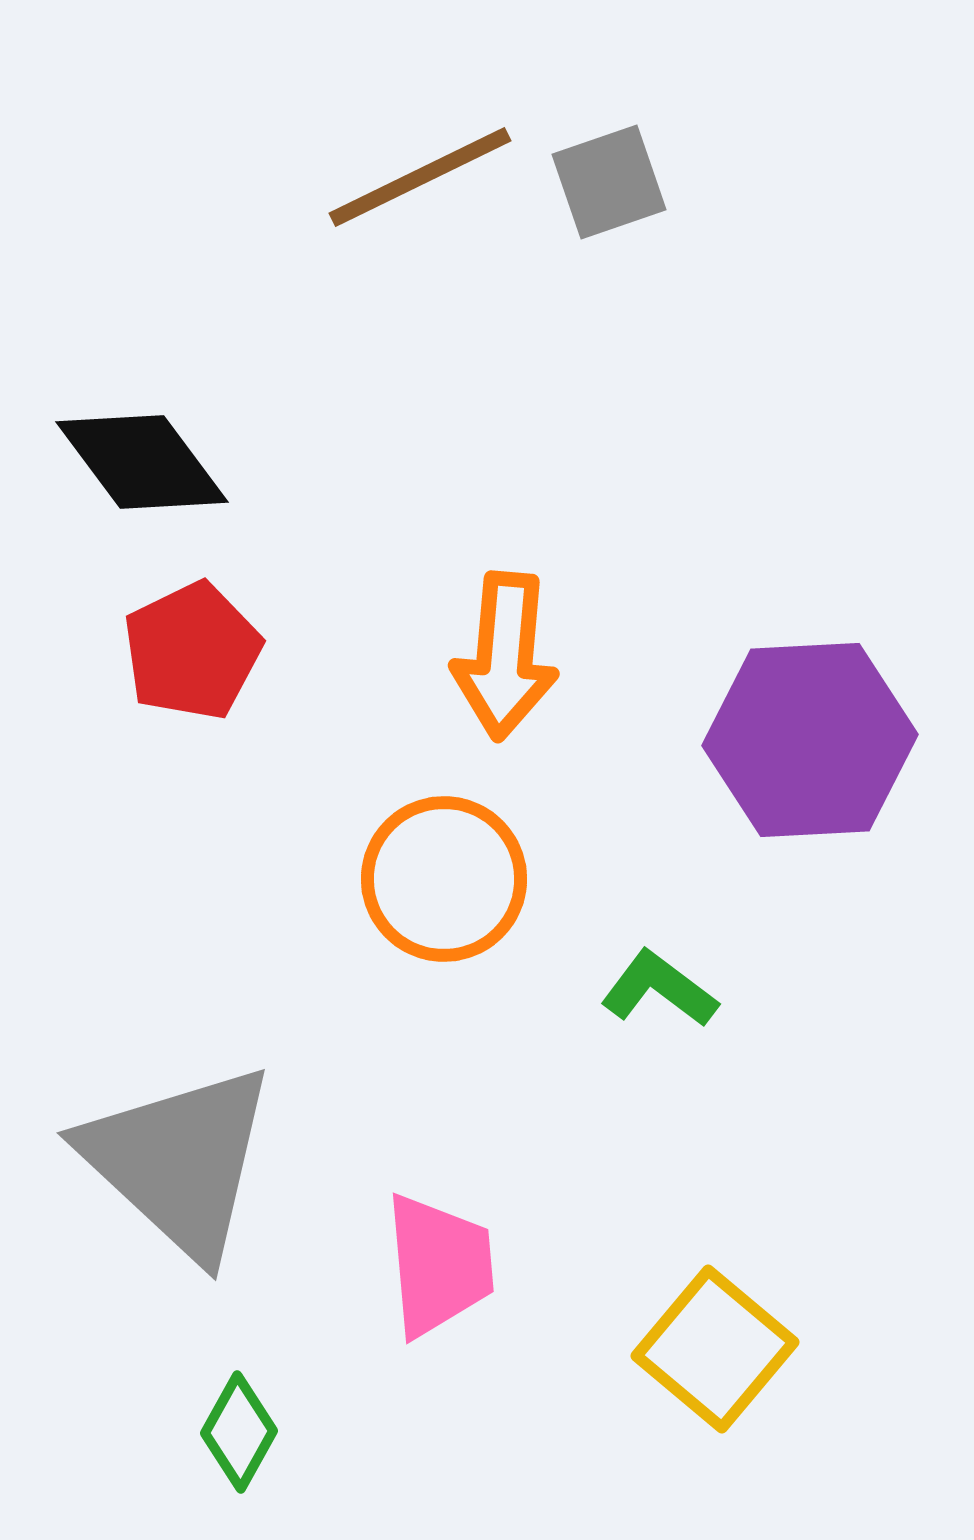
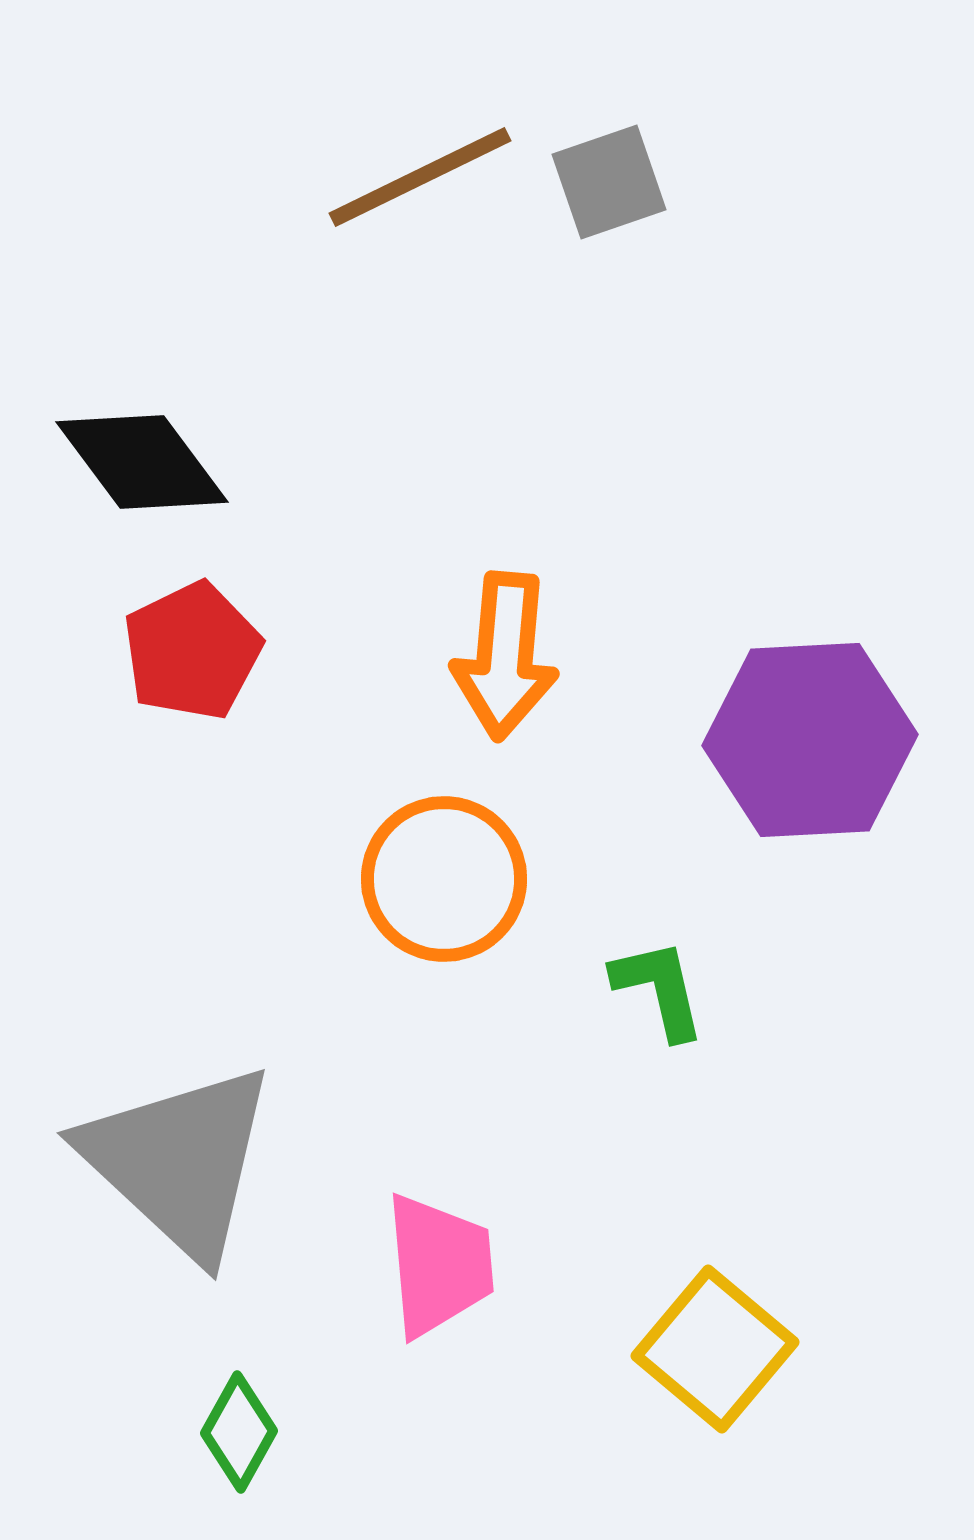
green L-shape: rotated 40 degrees clockwise
